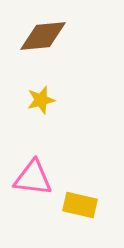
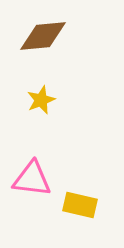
yellow star: rotated 8 degrees counterclockwise
pink triangle: moved 1 px left, 1 px down
